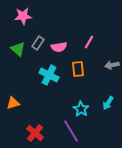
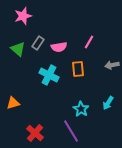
pink star: rotated 12 degrees counterclockwise
